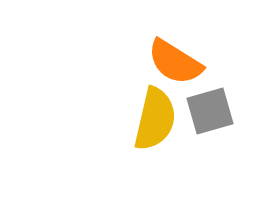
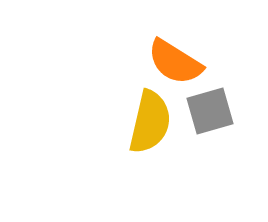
yellow semicircle: moved 5 px left, 3 px down
